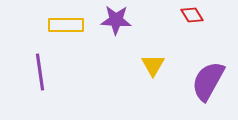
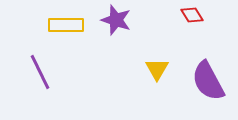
purple star: rotated 16 degrees clockwise
yellow triangle: moved 4 px right, 4 px down
purple line: rotated 18 degrees counterclockwise
purple semicircle: rotated 57 degrees counterclockwise
